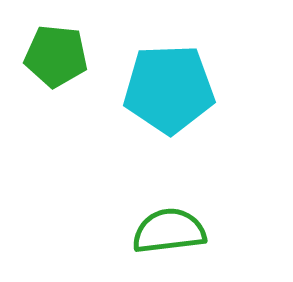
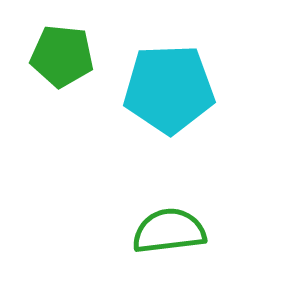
green pentagon: moved 6 px right
